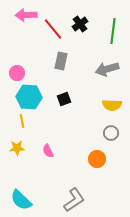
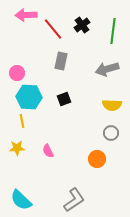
black cross: moved 2 px right, 1 px down
